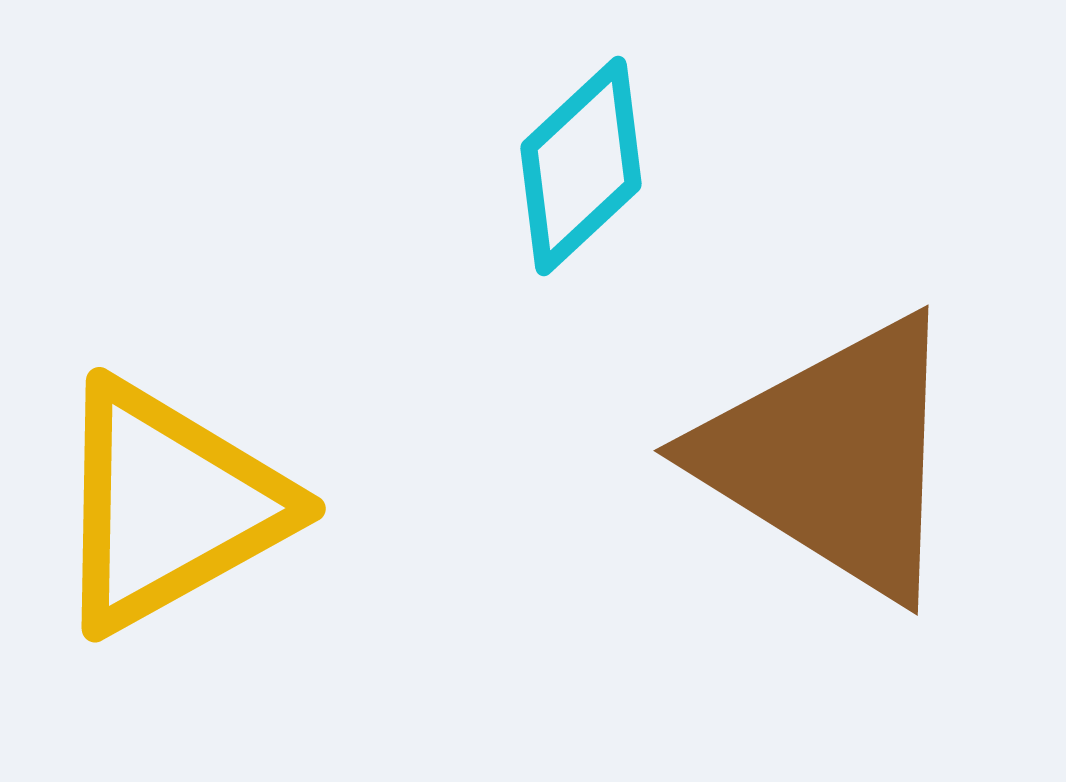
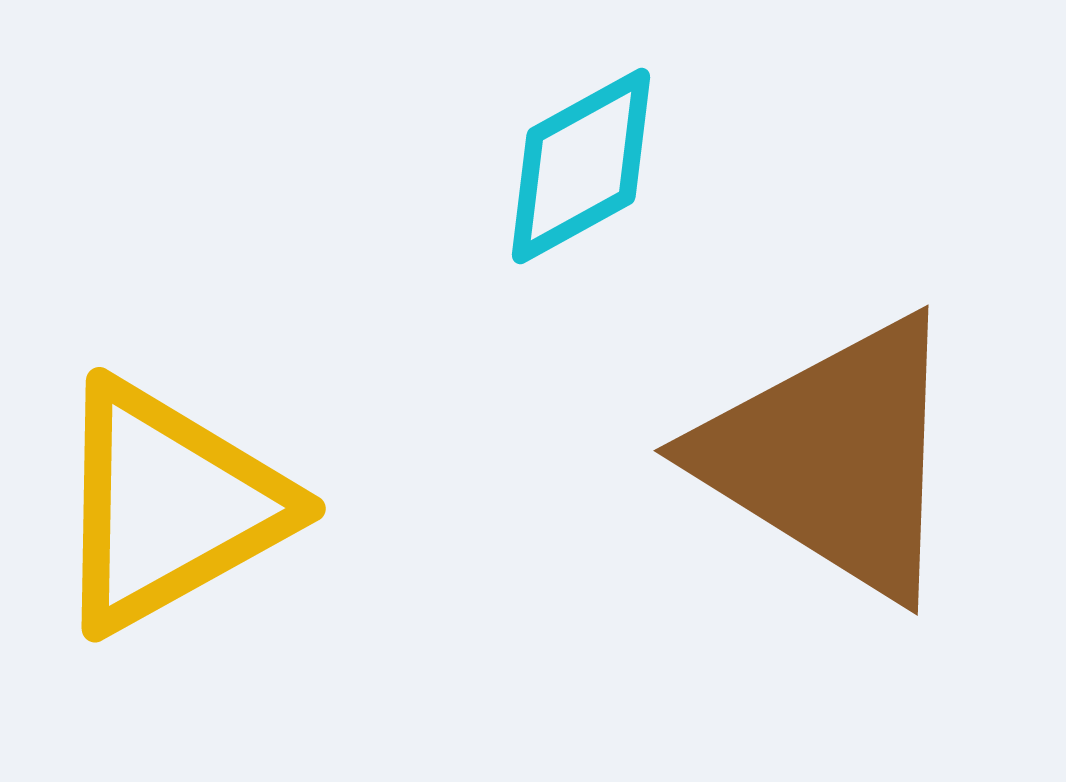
cyan diamond: rotated 14 degrees clockwise
